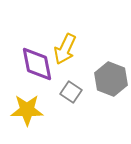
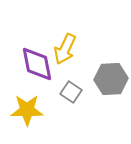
gray hexagon: rotated 24 degrees counterclockwise
